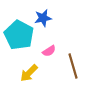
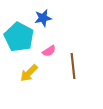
cyan pentagon: moved 2 px down
brown line: rotated 10 degrees clockwise
